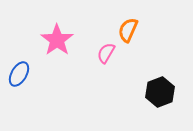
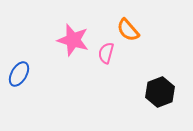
orange semicircle: rotated 65 degrees counterclockwise
pink star: moved 16 px right; rotated 20 degrees counterclockwise
pink semicircle: rotated 15 degrees counterclockwise
